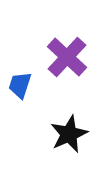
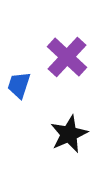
blue trapezoid: moved 1 px left
